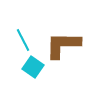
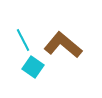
brown L-shape: rotated 39 degrees clockwise
